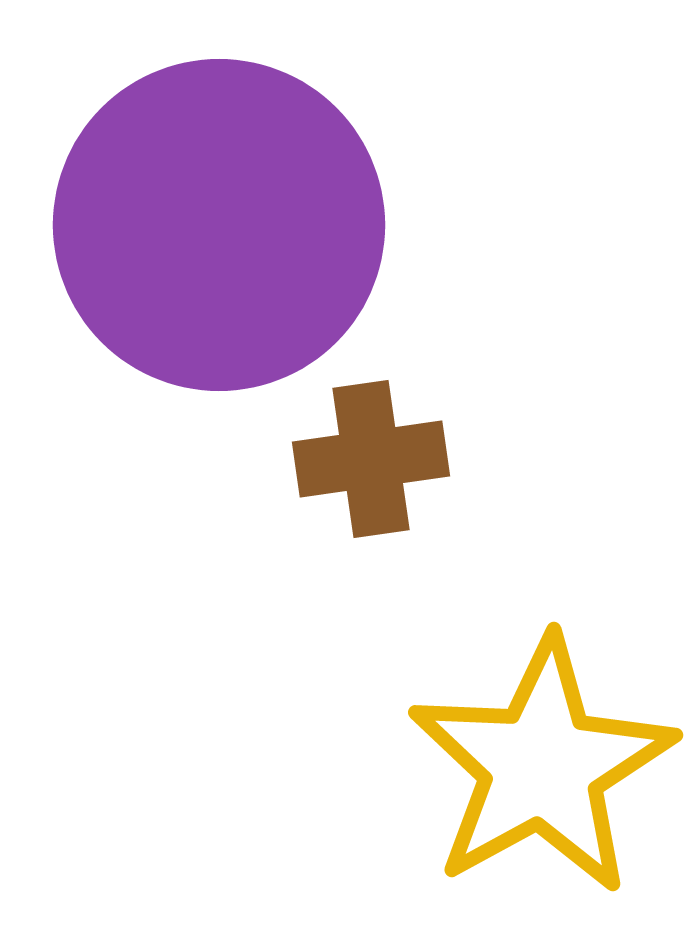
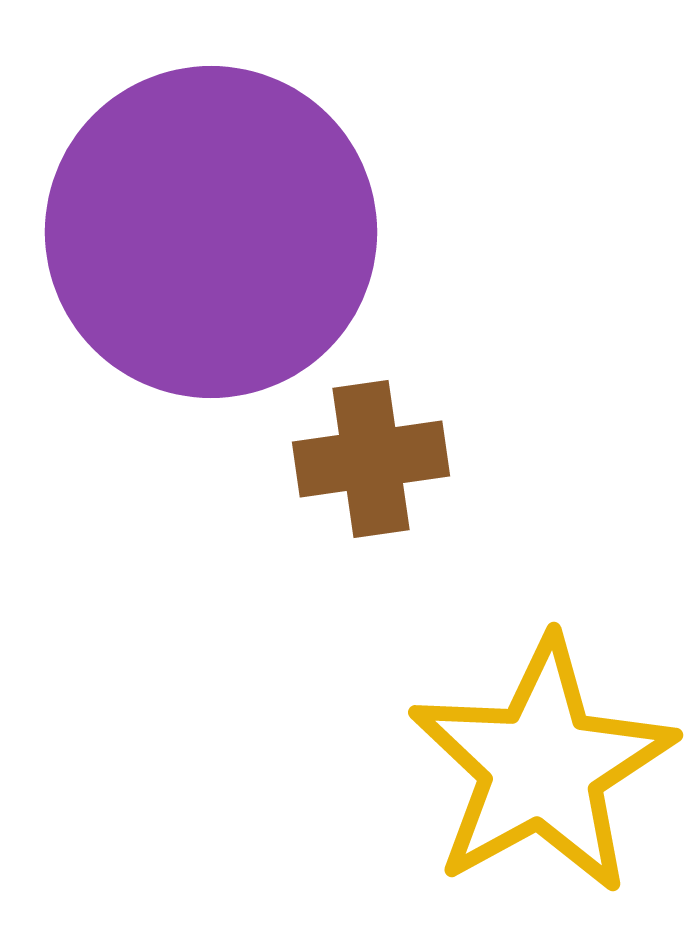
purple circle: moved 8 px left, 7 px down
